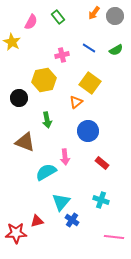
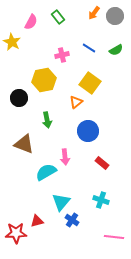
brown triangle: moved 1 px left, 2 px down
